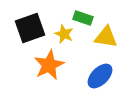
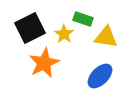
green rectangle: moved 1 px down
black square: rotated 8 degrees counterclockwise
yellow star: rotated 12 degrees clockwise
orange star: moved 5 px left, 2 px up
